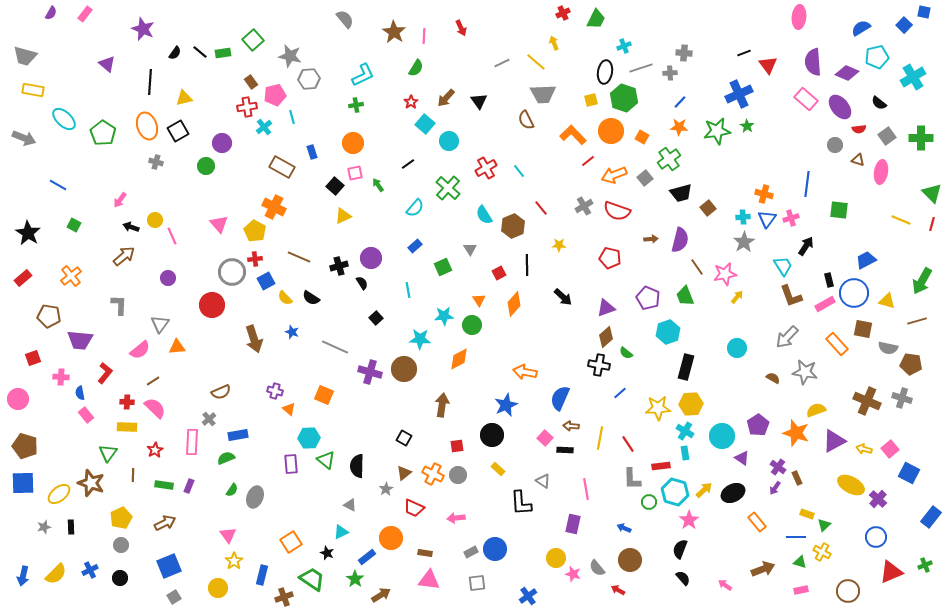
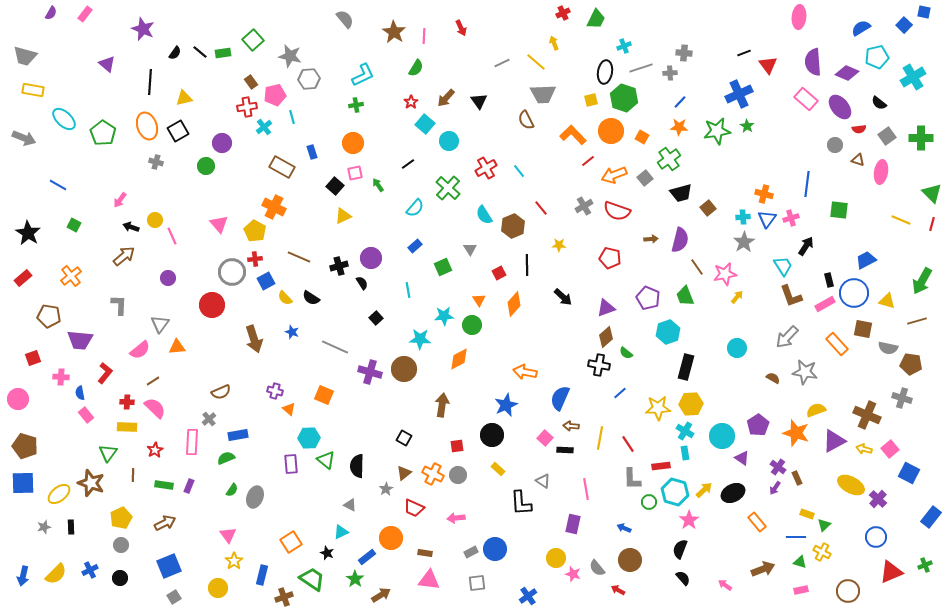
brown cross at (867, 401): moved 14 px down
